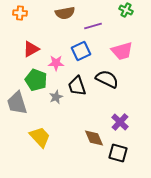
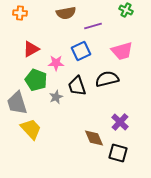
brown semicircle: moved 1 px right
black semicircle: rotated 40 degrees counterclockwise
yellow trapezoid: moved 9 px left, 8 px up
